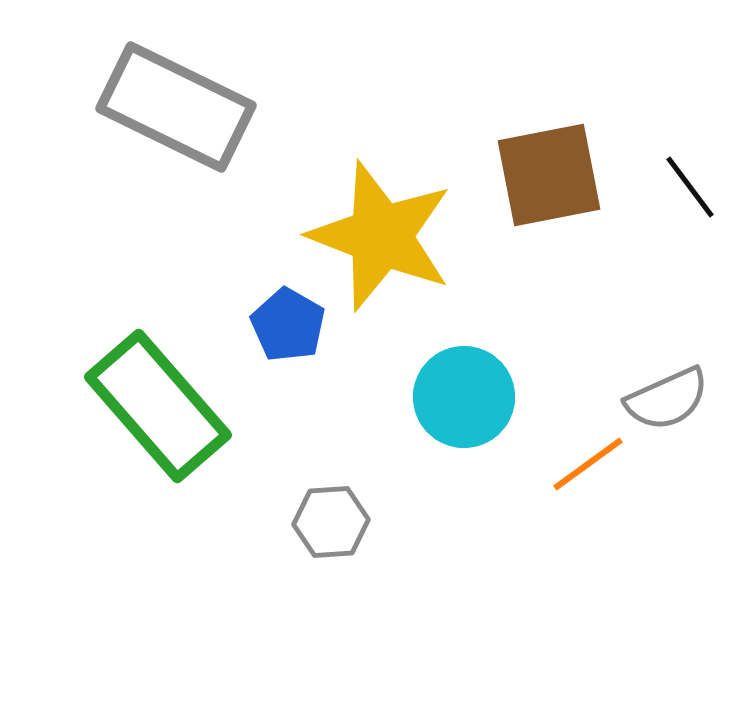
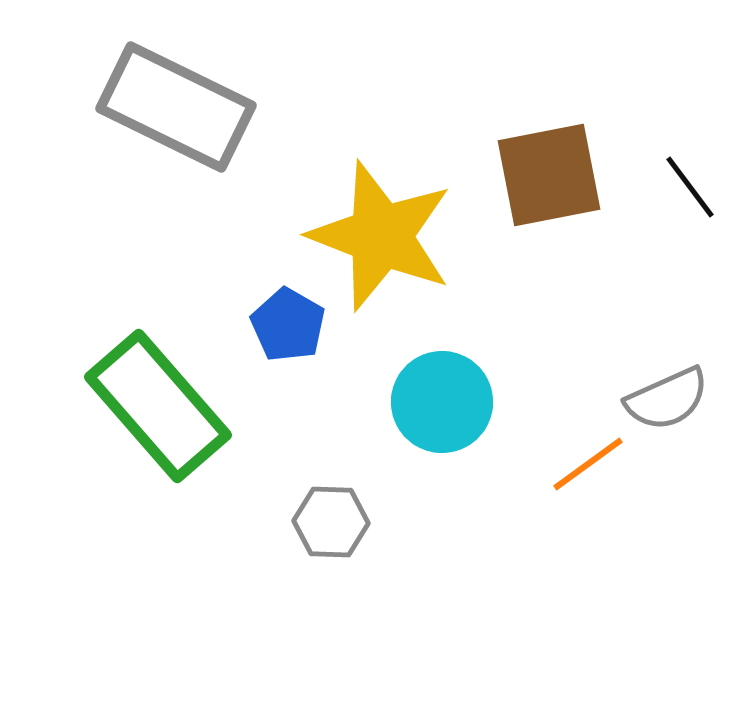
cyan circle: moved 22 px left, 5 px down
gray hexagon: rotated 6 degrees clockwise
